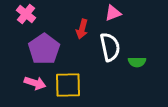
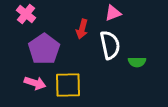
white semicircle: moved 2 px up
